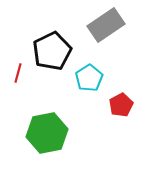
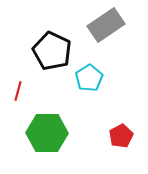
black pentagon: rotated 21 degrees counterclockwise
red line: moved 18 px down
red pentagon: moved 31 px down
green hexagon: rotated 12 degrees clockwise
